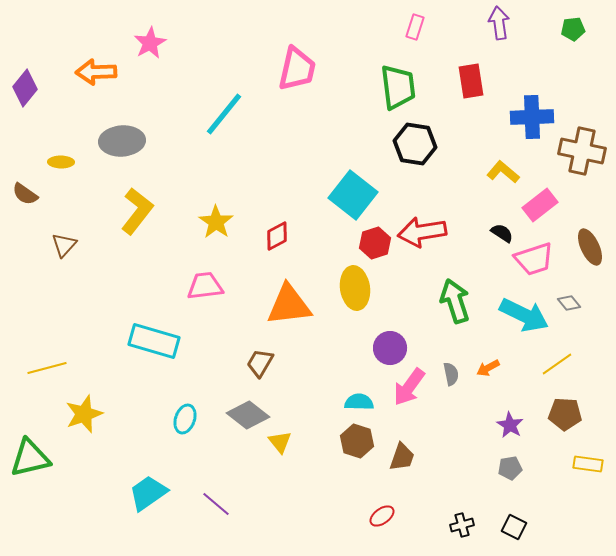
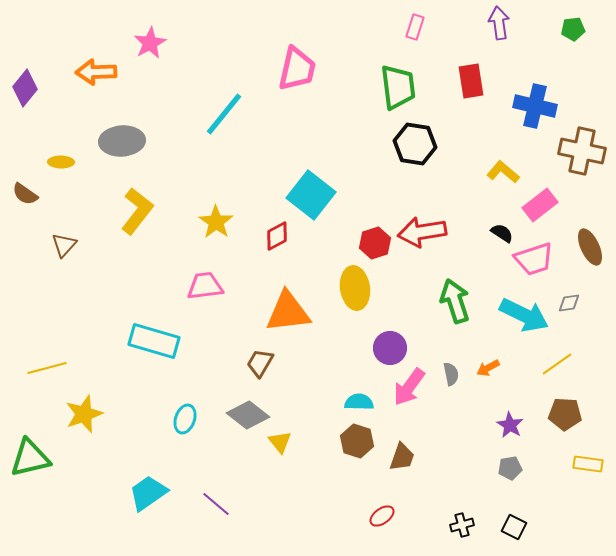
blue cross at (532, 117): moved 3 px right, 11 px up; rotated 15 degrees clockwise
cyan square at (353, 195): moved 42 px left
gray diamond at (569, 303): rotated 60 degrees counterclockwise
orange triangle at (289, 305): moved 1 px left, 7 px down
